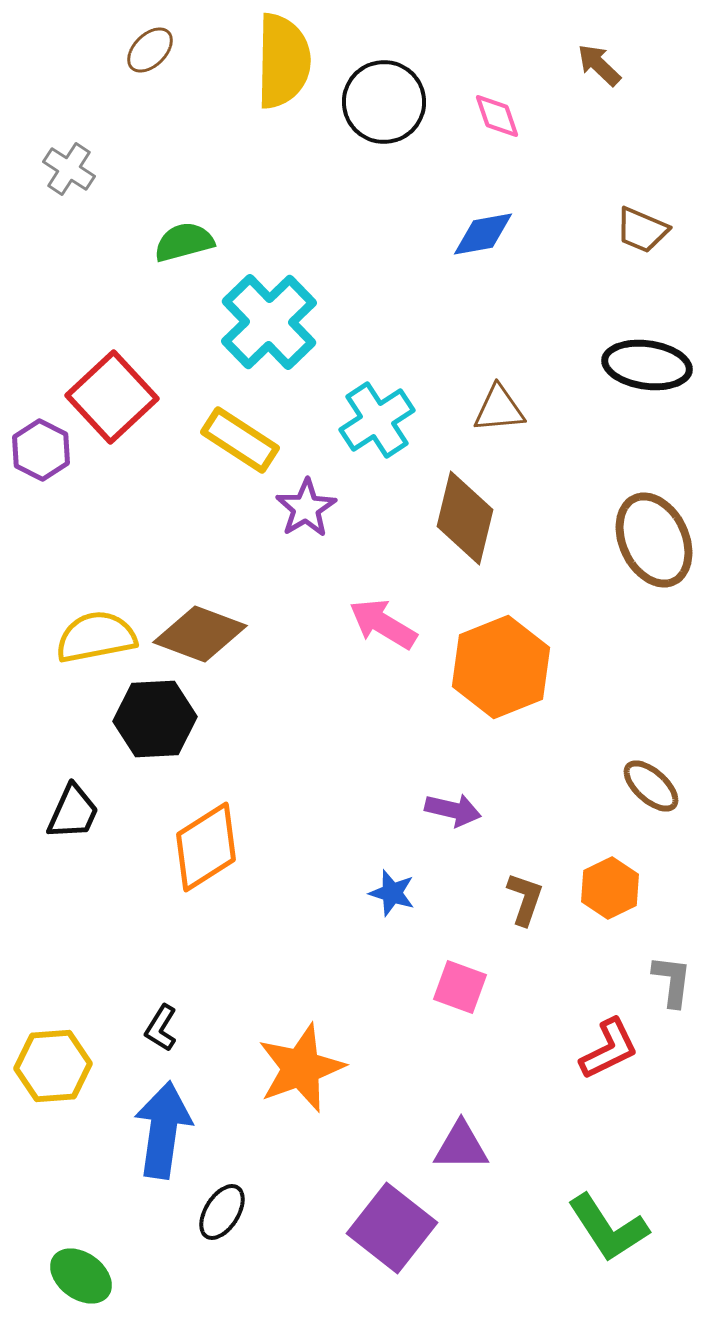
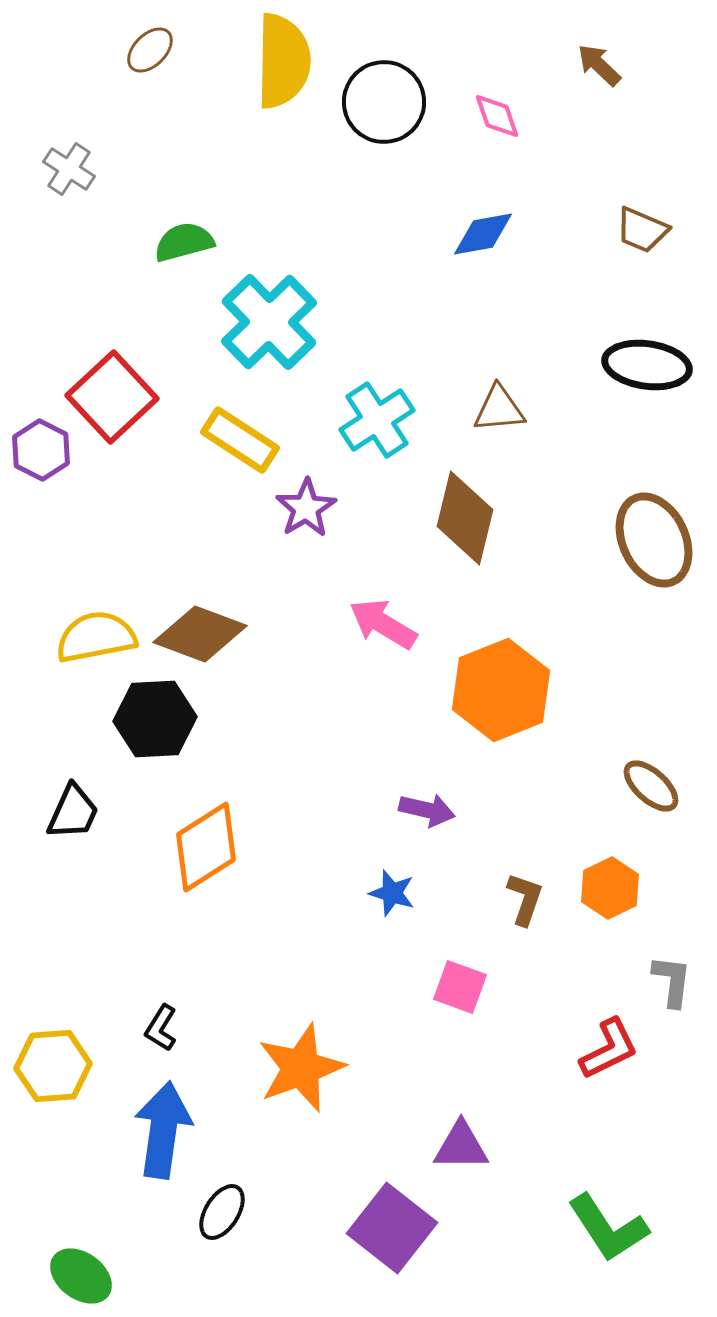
orange hexagon at (501, 667): moved 23 px down
purple arrow at (453, 810): moved 26 px left
